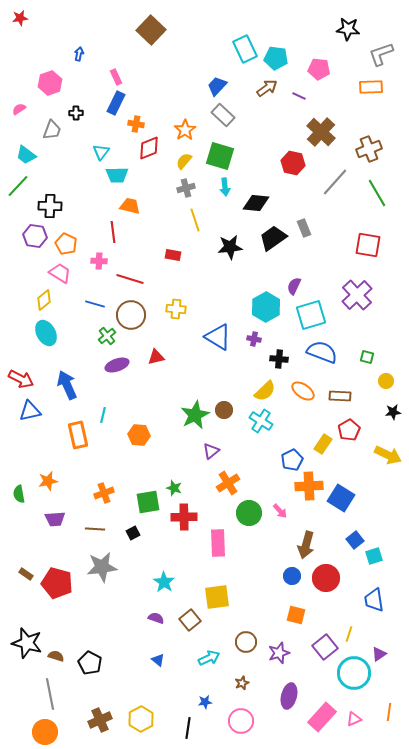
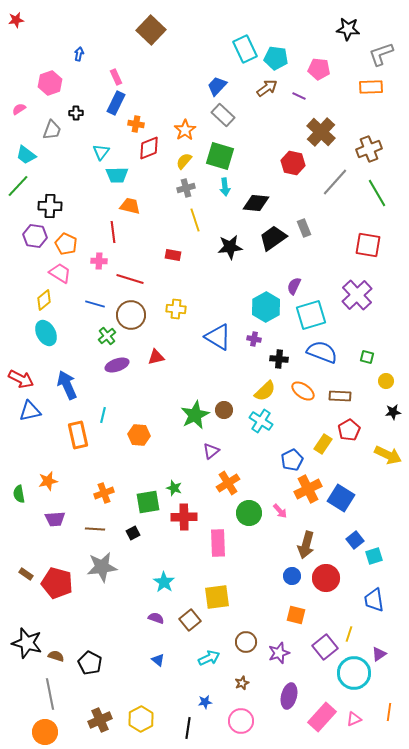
red star at (20, 18): moved 4 px left, 2 px down
orange cross at (309, 486): moved 1 px left, 3 px down; rotated 24 degrees counterclockwise
